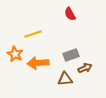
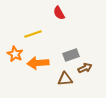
red semicircle: moved 11 px left, 1 px up
